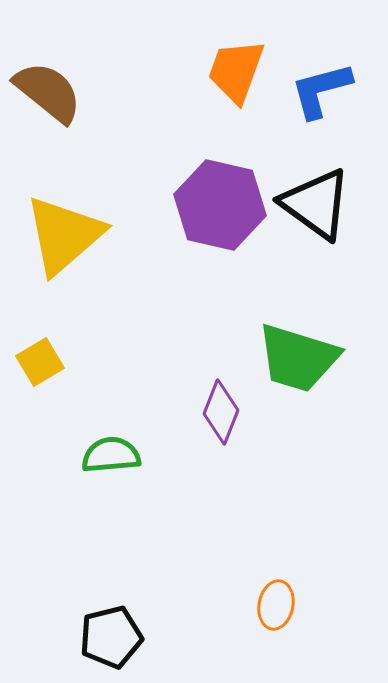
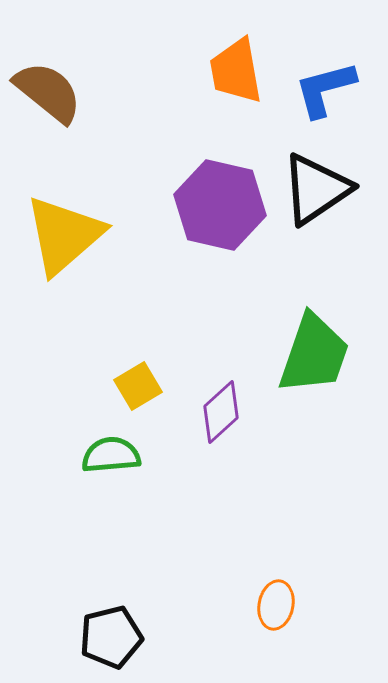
orange trapezoid: rotated 30 degrees counterclockwise
blue L-shape: moved 4 px right, 1 px up
black triangle: moved 15 px up; rotated 50 degrees clockwise
green trapezoid: moved 16 px right, 4 px up; rotated 88 degrees counterclockwise
yellow square: moved 98 px right, 24 px down
purple diamond: rotated 26 degrees clockwise
